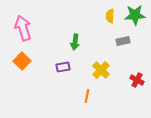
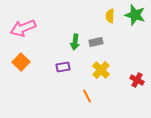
green star: rotated 20 degrees clockwise
pink arrow: rotated 95 degrees counterclockwise
gray rectangle: moved 27 px left, 1 px down
orange square: moved 1 px left, 1 px down
orange line: rotated 40 degrees counterclockwise
